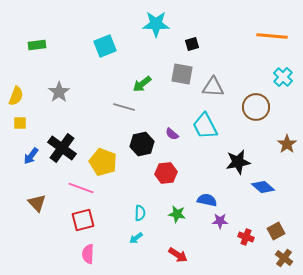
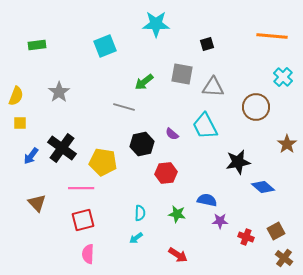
black square: moved 15 px right
green arrow: moved 2 px right, 2 px up
yellow pentagon: rotated 12 degrees counterclockwise
pink line: rotated 20 degrees counterclockwise
